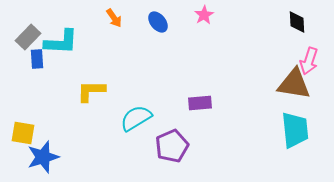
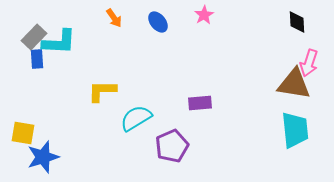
gray rectangle: moved 6 px right
cyan L-shape: moved 2 px left
pink arrow: moved 2 px down
yellow L-shape: moved 11 px right
